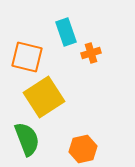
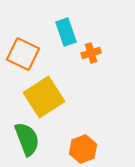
orange square: moved 4 px left, 3 px up; rotated 12 degrees clockwise
orange hexagon: rotated 8 degrees counterclockwise
